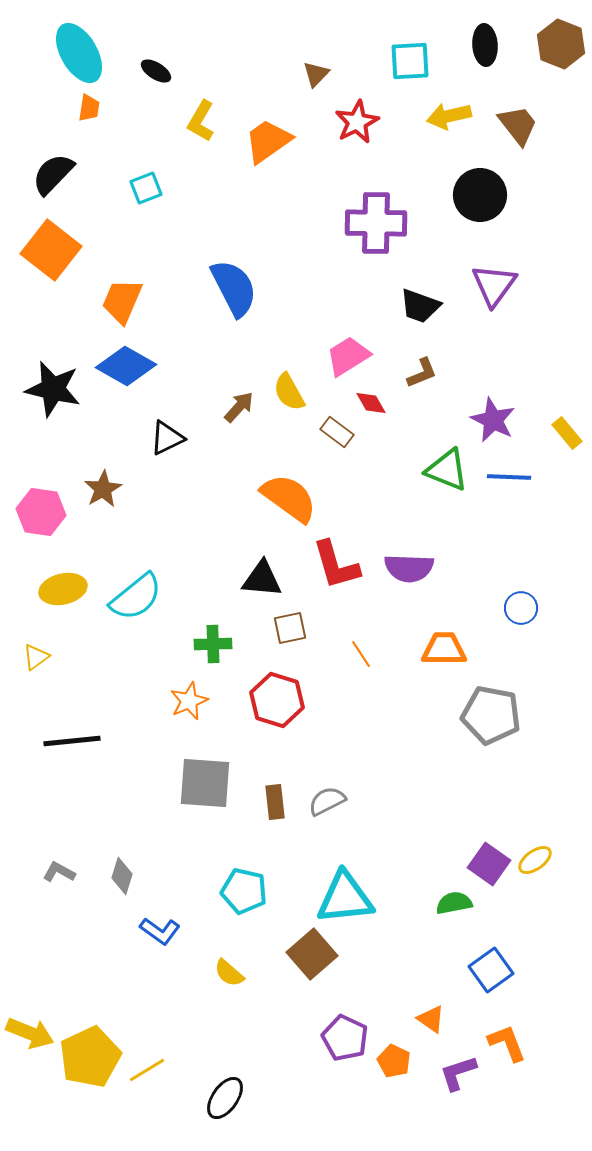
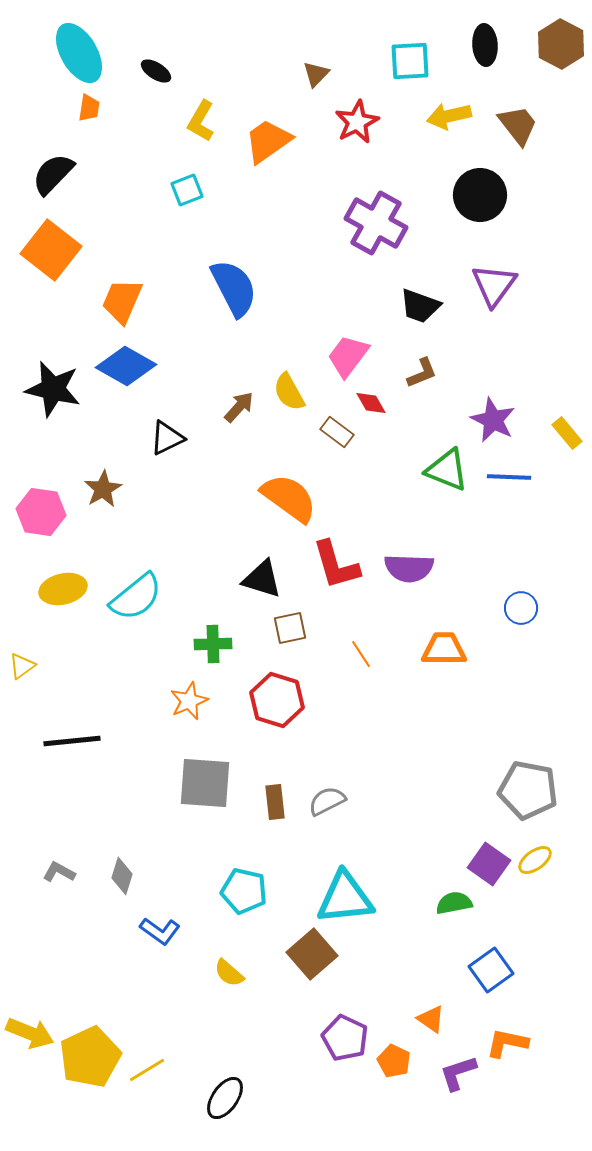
brown hexagon at (561, 44): rotated 6 degrees clockwise
cyan square at (146, 188): moved 41 px right, 2 px down
purple cross at (376, 223): rotated 28 degrees clockwise
pink trapezoid at (348, 356): rotated 21 degrees counterclockwise
black triangle at (262, 579): rotated 12 degrees clockwise
yellow triangle at (36, 657): moved 14 px left, 9 px down
gray pentagon at (491, 715): moved 37 px right, 75 px down
orange L-shape at (507, 1043): rotated 57 degrees counterclockwise
